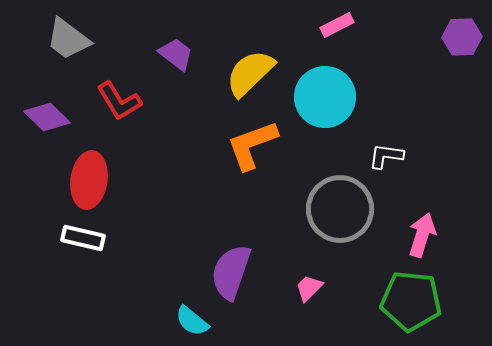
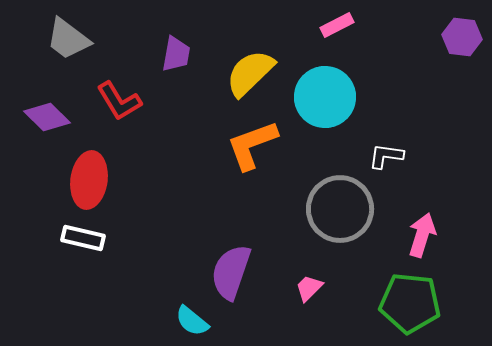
purple hexagon: rotated 9 degrees clockwise
purple trapezoid: rotated 63 degrees clockwise
green pentagon: moved 1 px left, 2 px down
